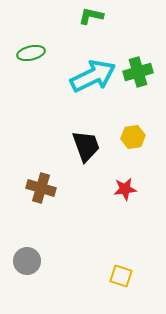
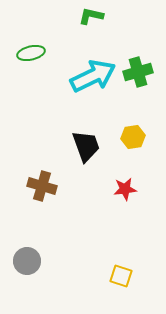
brown cross: moved 1 px right, 2 px up
